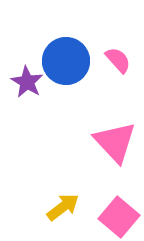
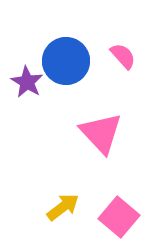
pink semicircle: moved 5 px right, 4 px up
pink triangle: moved 14 px left, 9 px up
